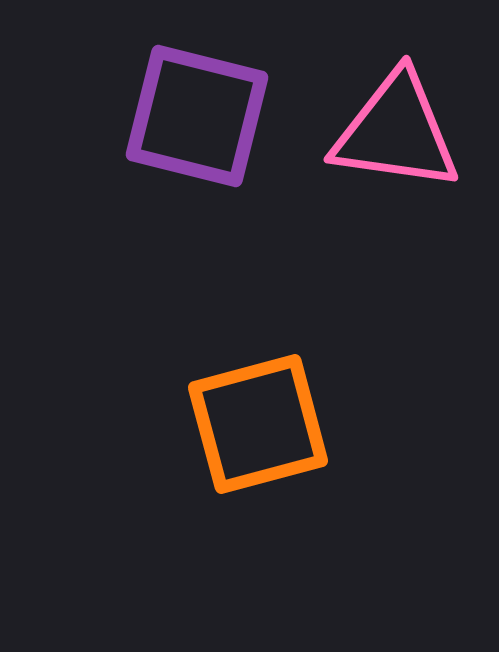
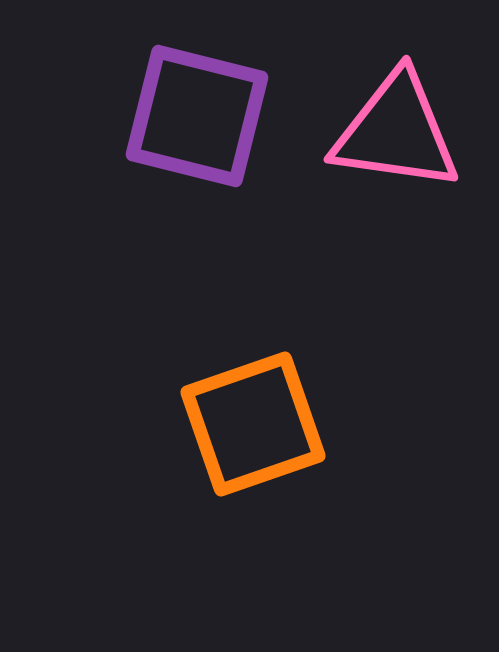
orange square: moved 5 px left; rotated 4 degrees counterclockwise
